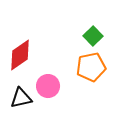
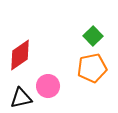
orange pentagon: moved 1 px right, 1 px down
